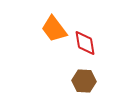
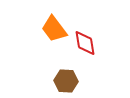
brown hexagon: moved 18 px left
